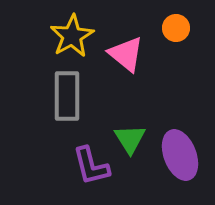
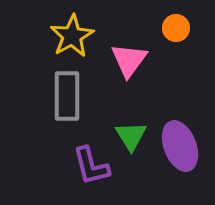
pink triangle: moved 3 px right, 6 px down; rotated 27 degrees clockwise
green triangle: moved 1 px right, 3 px up
purple ellipse: moved 9 px up
